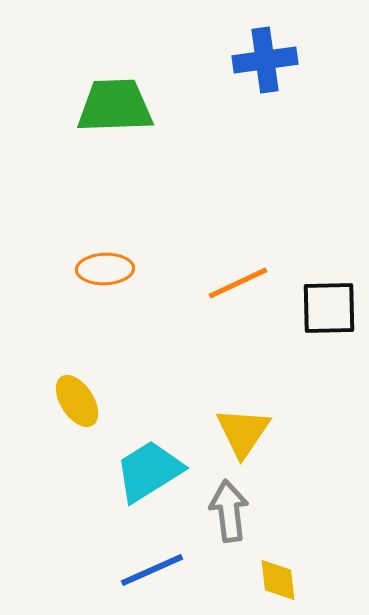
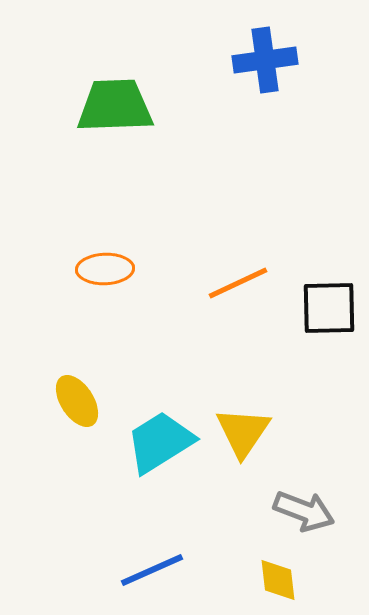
cyan trapezoid: moved 11 px right, 29 px up
gray arrow: moved 75 px right; rotated 118 degrees clockwise
